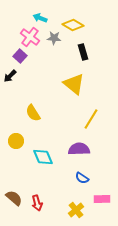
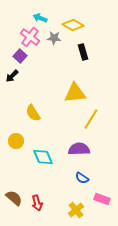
black arrow: moved 2 px right
yellow triangle: moved 1 px right, 9 px down; rotated 45 degrees counterclockwise
pink rectangle: rotated 21 degrees clockwise
